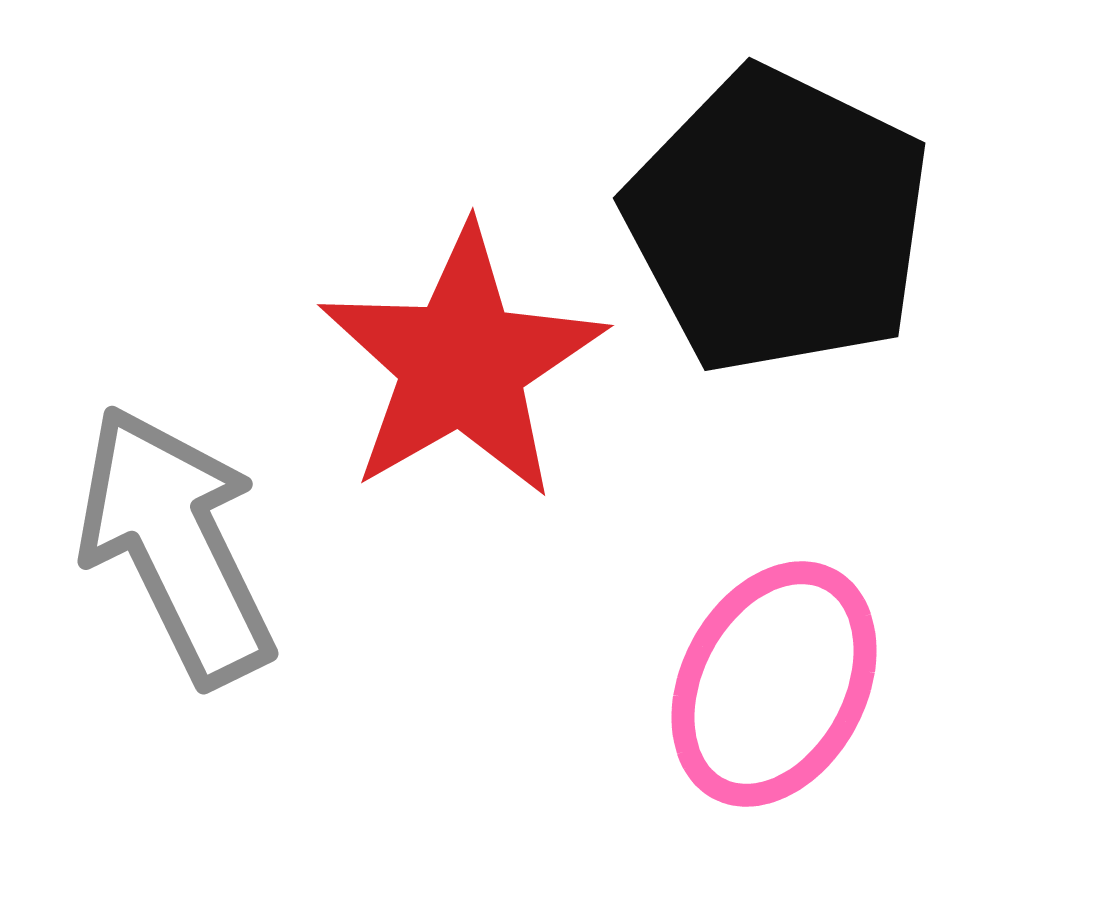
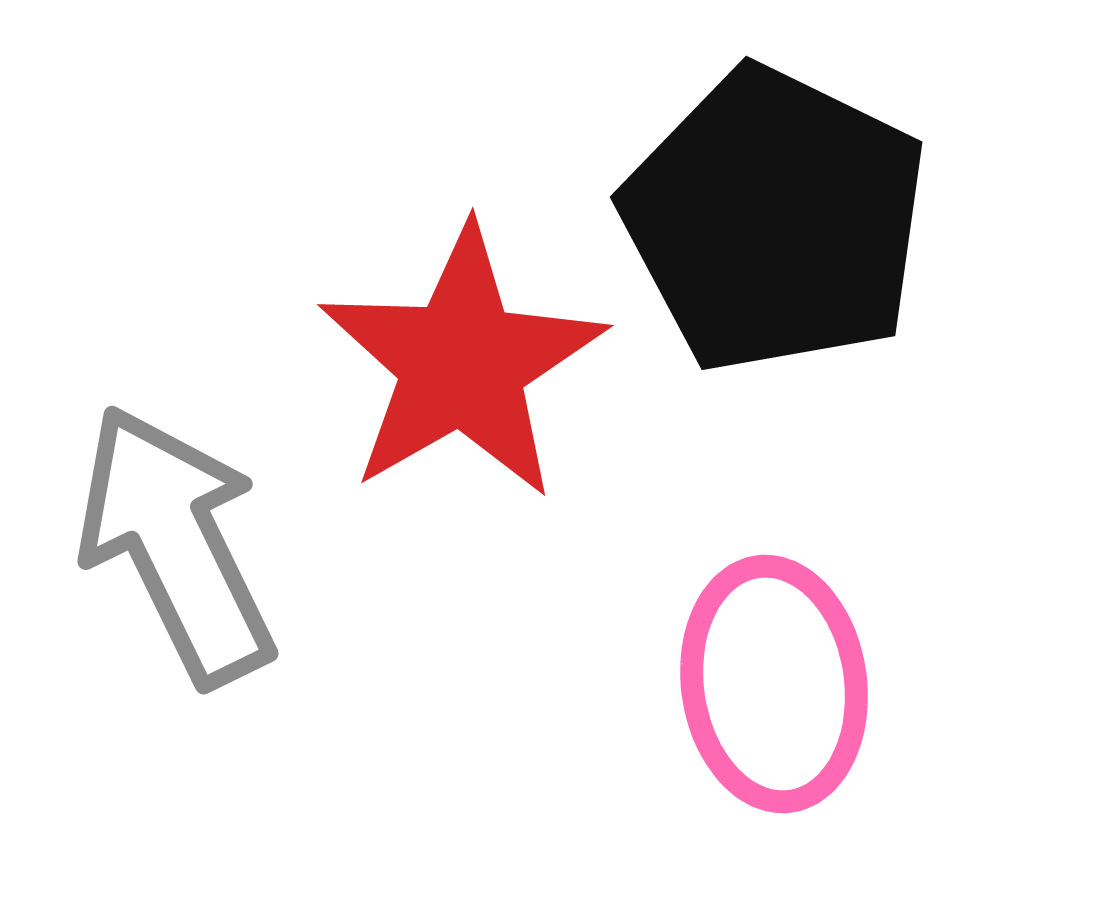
black pentagon: moved 3 px left, 1 px up
pink ellipse: rotated 36 degrees counterclockwise
